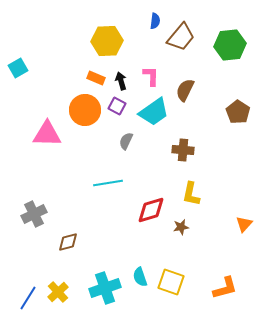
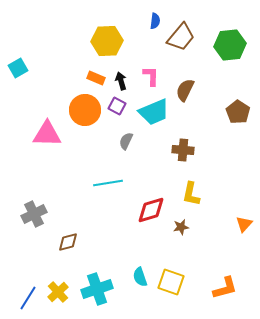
cyan trapezoid: rotated 12 degrees clockwise
cyan cross: moved 8 px left, 1 px down
